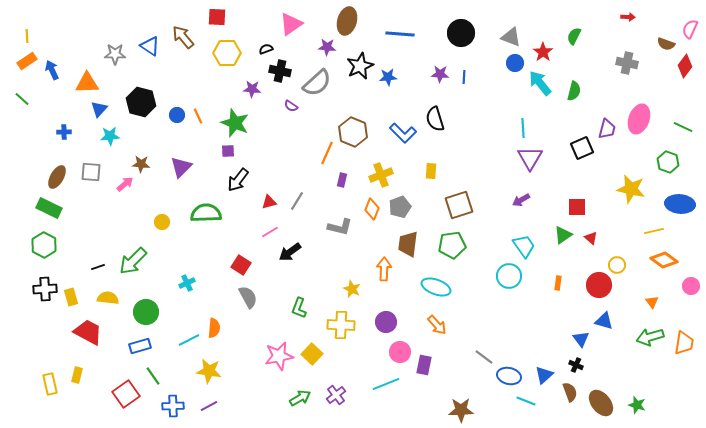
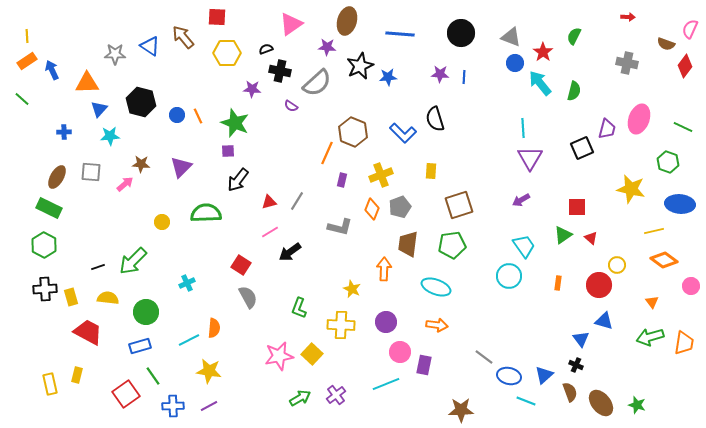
orange arrow at (437, 325): rotated 40 degrees counterclockwise
